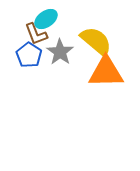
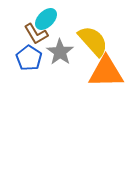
cyan ellipse: rotated 10 degrees counterclockwise
brown L-shape: rotated 10 degrees counterclockwise
yellow semicircle: moved 3 px left; rotated 8 degrees clockwise
blue pentagon: moved 3 px down
